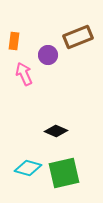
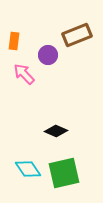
brown rectangle: moved 1 px left, 2 px up
pink arrow: rotated 20 degrees counterclockwise
cyan diamond: moved 1 px down; rotated 40 degrees clockwise
